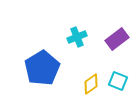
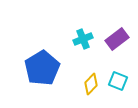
cyan cross: moved 6 px right, 2 px down
yellow diamond: rotated 10 degrees counterclockwise
